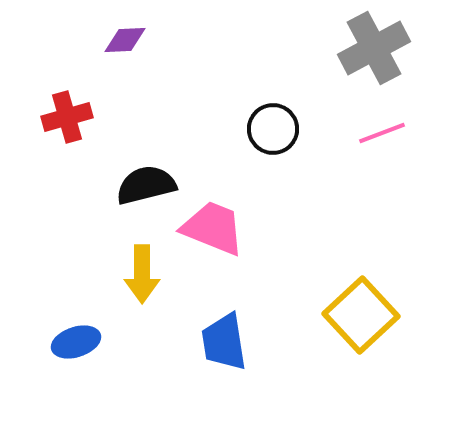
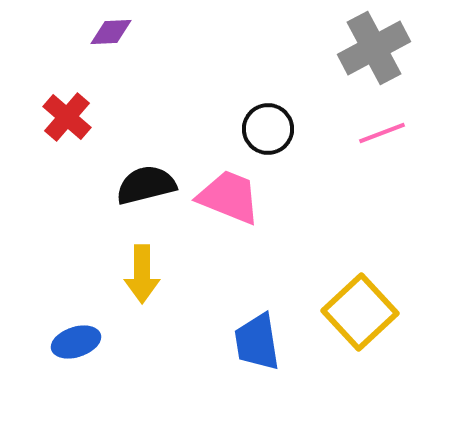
purple diamond: moved 14 px left, 8 px up
red cross: rotated 33 degrees counterclockwise
black circle: moved 5 px left
pink trapezoid: moved 16 px right, 31 px up
yellow square: moved 1 px left, 3 px up
blue trapezoid: moved 33 px right
